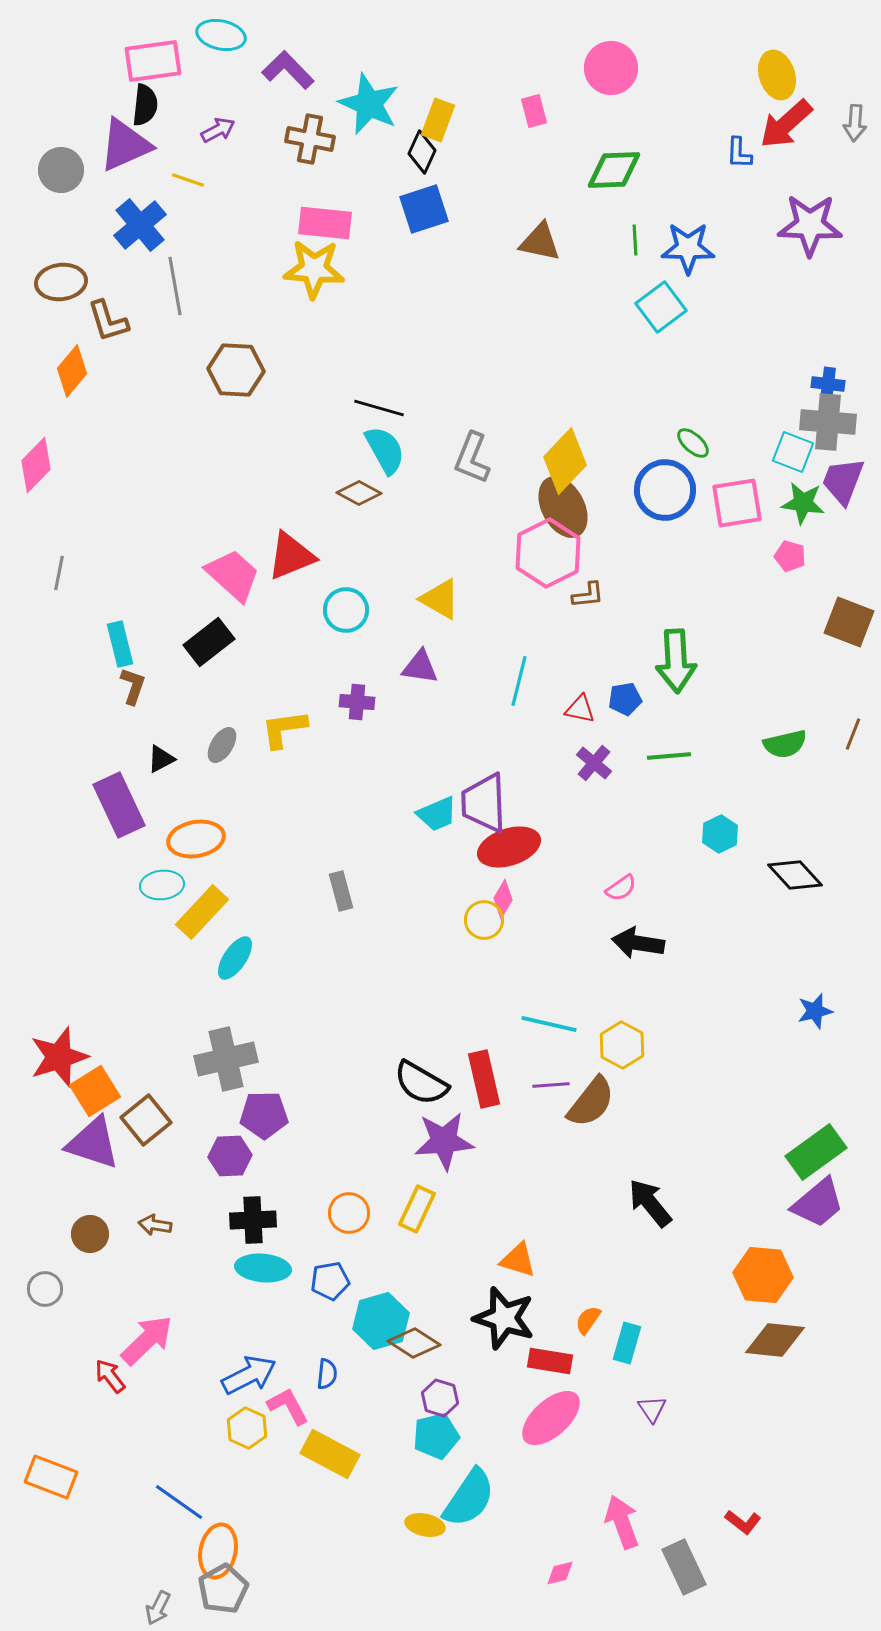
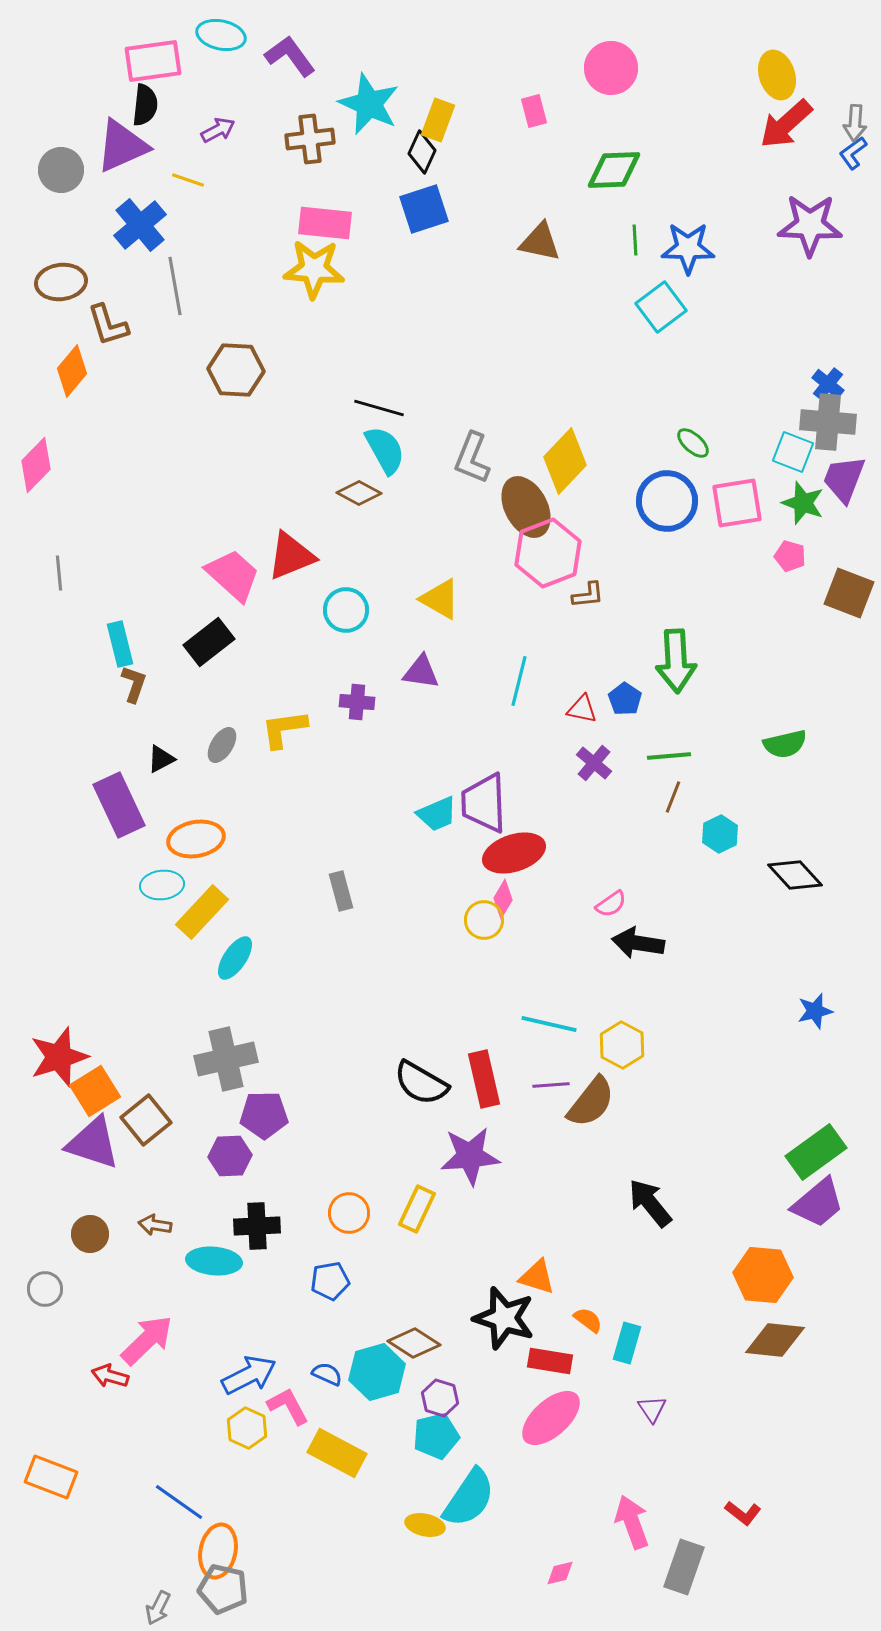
purple L-shape at (288, 70): moved 2 px right, 14 px up; rotated 8 degrees clockwise
brown cross at (310, 139): rotated 18 degrees counterclockwise
purple triangle at (125, 145): moved 3 px left, 1 px down
blue L-shape at (739, 153): moved 114 px right; rotated 52 degrees clockwise
brown L-shape at (108, 321): moved 4 px down
blue cross at (828, 384): rotated 32 degrees clockwise
purple trapezoid at (843, 481): moved 1 px right, 2 px up
blue circle at (665, 490): moved 2 px right, 11 px down
green star at (803, 503): rotated 12 degrees clockwise
brown ellipse at (563, 507): moved 37 px left
pink hexagon at (548, 553): rotated 6 degrees clockwise
gray line at (59, 573): rotated 16 degrees counterclockwise
brown square at (849, 622): moved 29 px up
purple triangle at (420, 667): moved 1 px right, 5 px down
brown L-shape at (133, 686): moved 1 px right, 2 px up
blue pentagon at (625, 699): rotated 28 degrees counterclockwise
red triangle at (580, 709): moved 2 px right
brown line at (853, 734): moved 180 px left, 63 px down
red ellipse at (509, 847): moved 5 px right, 6 px down
pink semicircle at (621, 888): moved 10 px left, 16 px down
purple star at (444, 1141): moved 26 px right, 15 px down
black cross at (253, 1220): moved 4 px right, 6 px down
orange triangle at (518, 1260): moved 19 px right, 17 px down
cyan ellipse at (263, 1268): moved 49 px left, 7 px up
orange semicircle at (588, 1320): rotated 92 degrees clockwise
cyan hexagon at (381, 1321): moved 4 px left, 51 px down
blue semicircle at (327, 1374): rotated 72 degrees counterclockwise
red arrow at (110, 1376): rotated 36 degrees counterclockwise
yellow rectangle at (330, 1454): moved 7 px right, 1 px up
pink arrow at (622, 1522): moved 10 px right
red L-shape at (743, 1522): moved 9 px up
gray rectangle at (684, 1567): rotated 44 degrees clockwise
gray pentagon at (223, 1589): rotated 30 degrees counterclockwise
